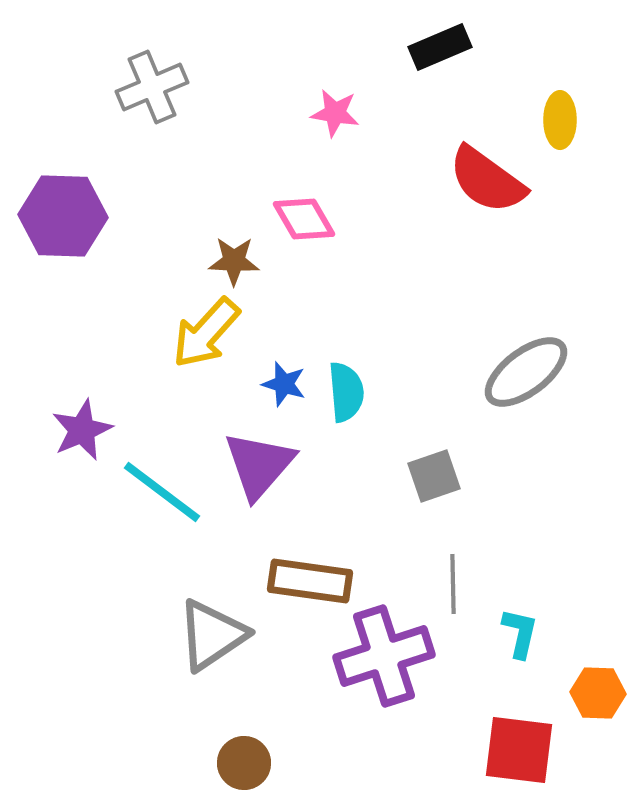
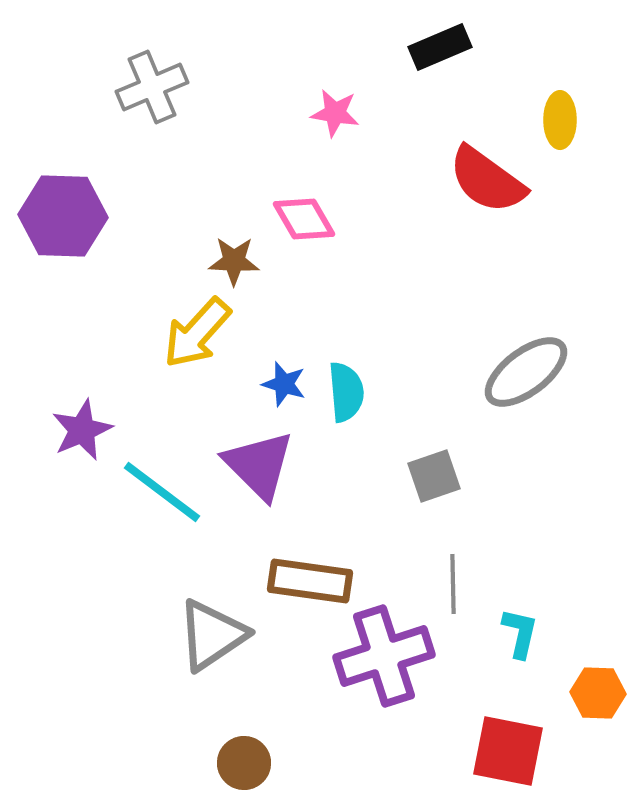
yellow arrow: moved 9 px left
purple triangle: rotated 26 degrees counterclockwise
red square: moved 11 px left, 1 px down; rotated 4 degrees clockwise
